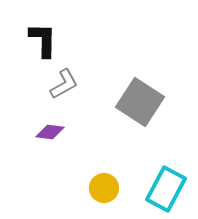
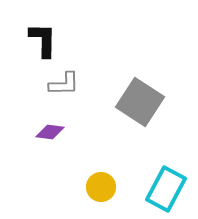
gray L-shape: rotated 28 degrees clockwise
yellow circle: moved 3 px left, 1 px up
